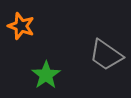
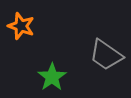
green star: moved 6 px right, 2 px down
